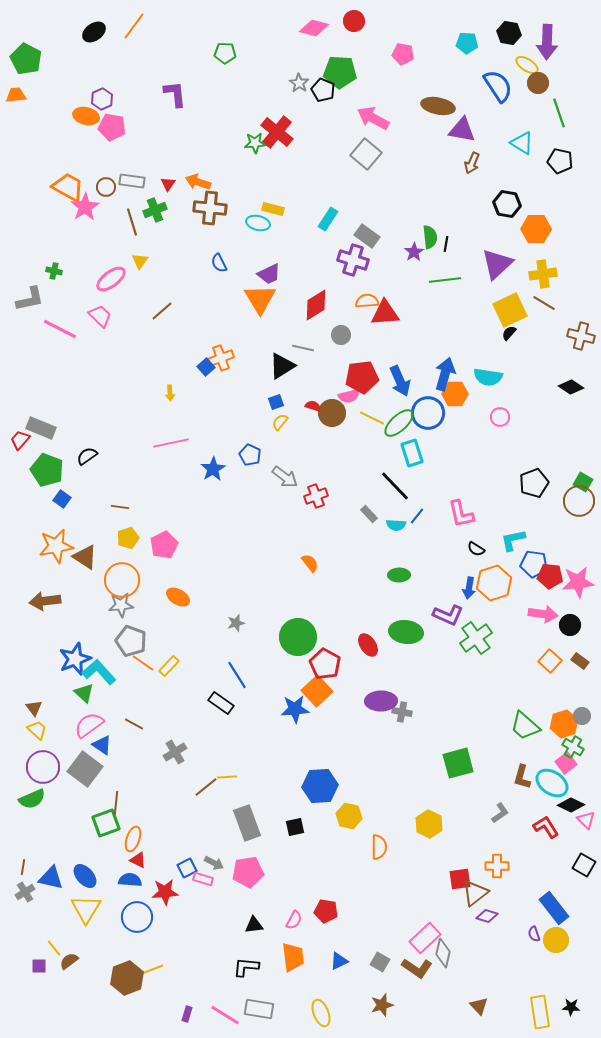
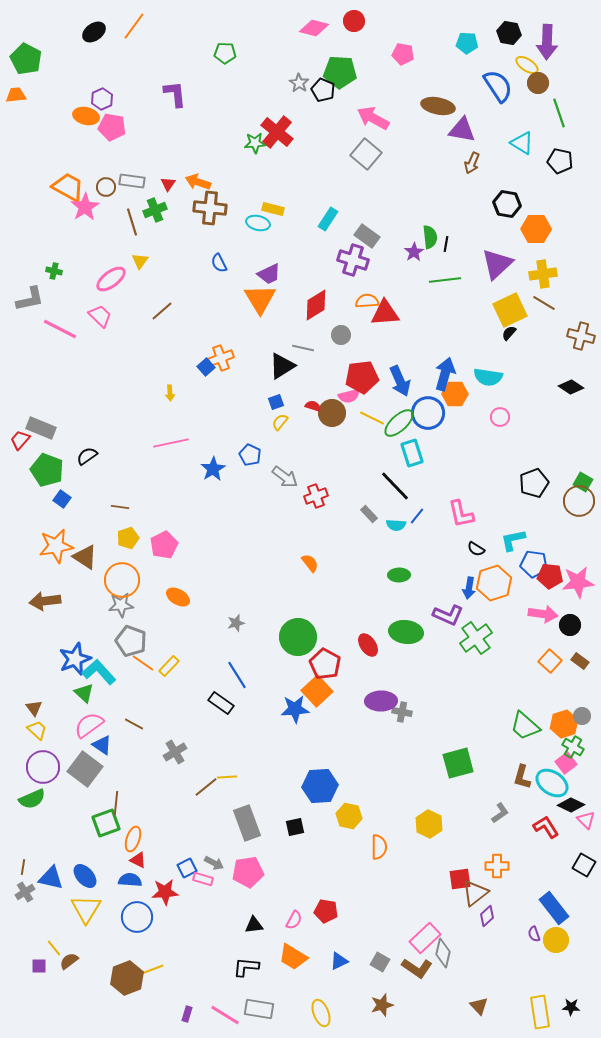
purple diamond at (487, 916): rotated 60 degrees counterclockwise
orange trapezoid at (293, 957): rotated 128 degrees clockwise
